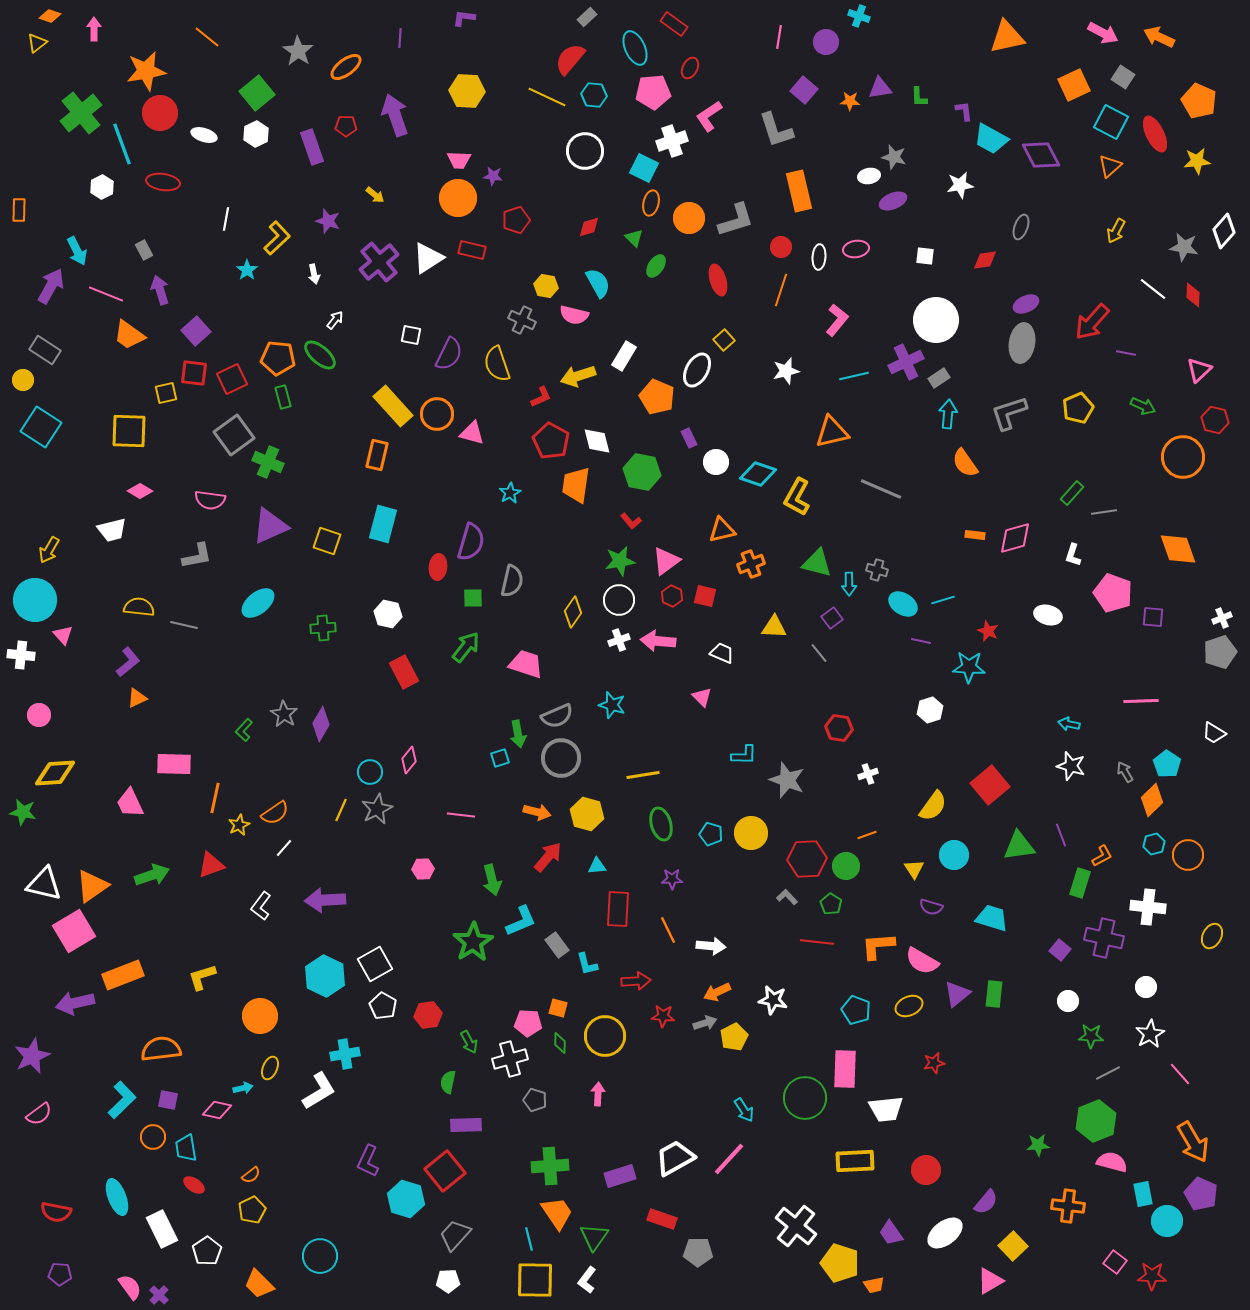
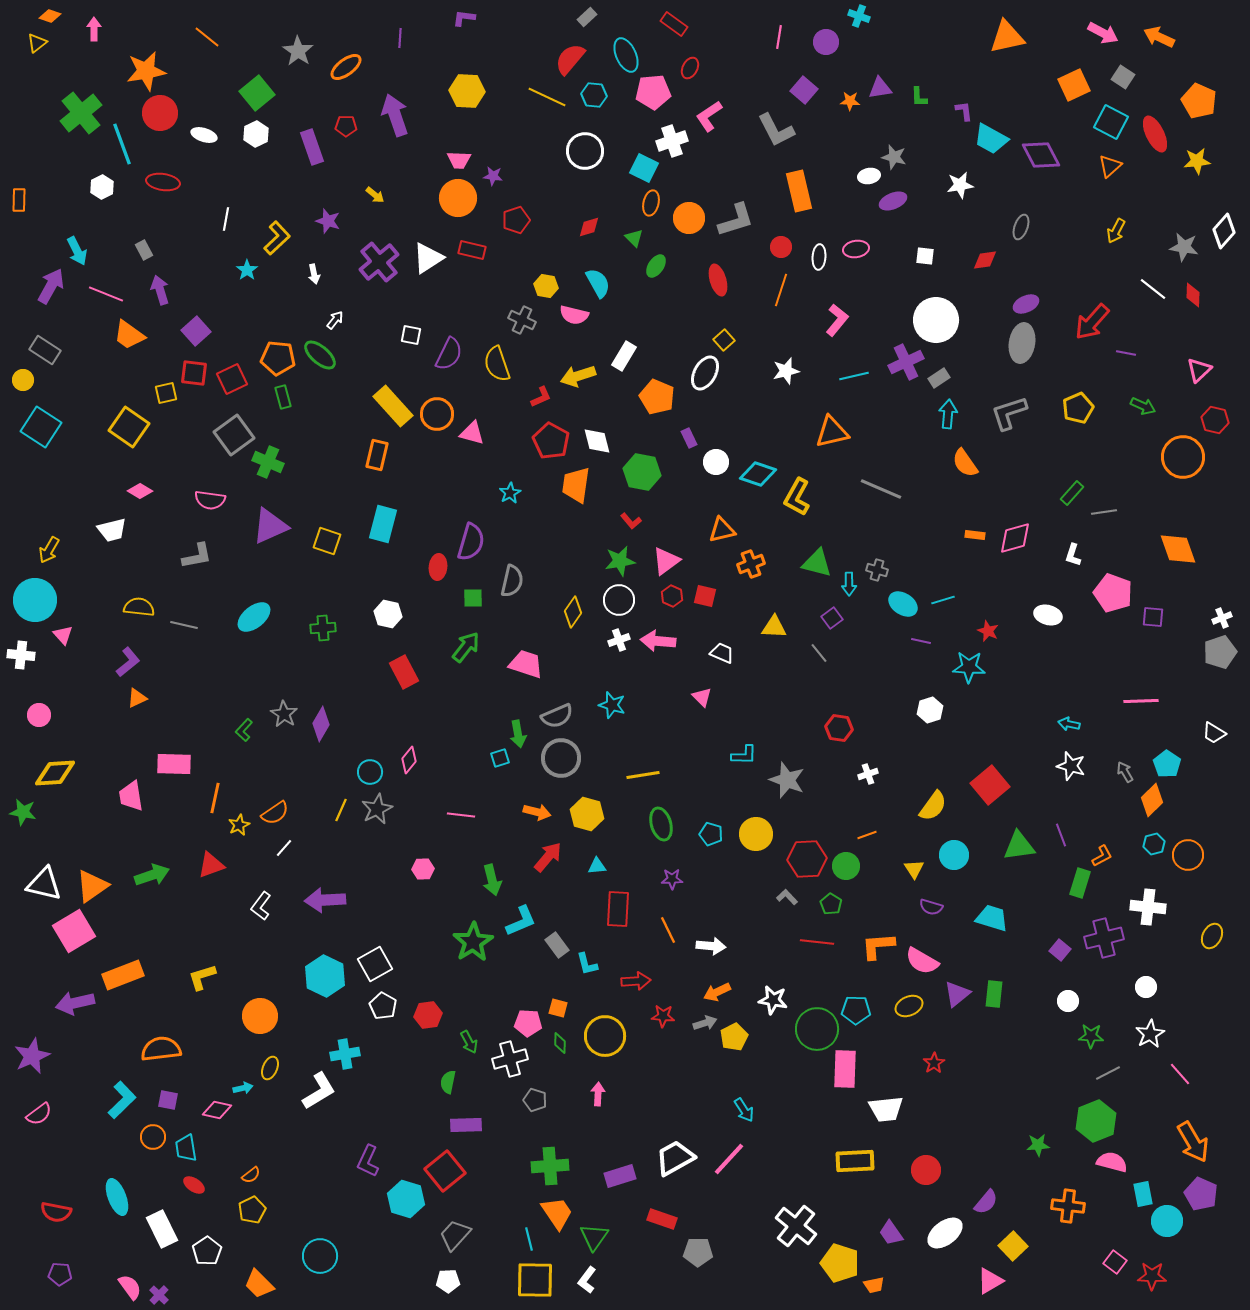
cyan ellipse at (635, 48): moved 9 px left, 7 px down
gray L-shape at (776, 130): rotated 9 degrees counterclockwise
orange rectangle at (19, 210): moved 10 px up
white ellipse at (697, 370): moved 8 px right, 3 px down
yellow square at (129, 431): moved 4 px up; rotated 33 degrees clockwise
cyan ellipse at (258, 603): moved 4 px left, 14 px down
pink trapezoid at (130, 803): moved 1 px right, 7 px up; rotated 16 degrees clockwise
yellow circle at (751, 833): moved 5 px right, 1 px down
purple cross at (1104, 938): rotated 27 degrees counterclockwise
cyan pentagon at (856, 1010): rotated 20 degrees counterclockwise
red star at (934, 1063): rotated 20 degrees counterclockwise
green circle at (805, 1098): moved 12 px right, 69 px up
